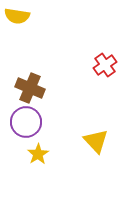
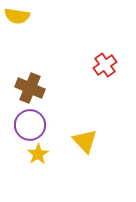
purple circle: moved 4 px right, 3 px down
yellow triangle: moved 11 px left
